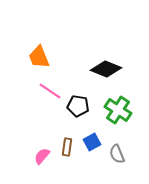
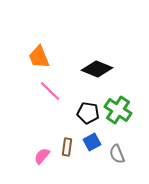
black diamond: moved 9 px left
pink line: rotated 10 degrees clockwise
black pentagon: moved 10 px right, 7 px down
